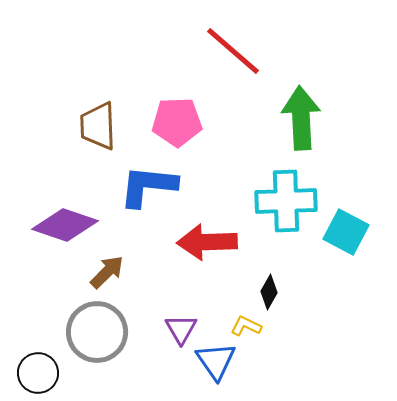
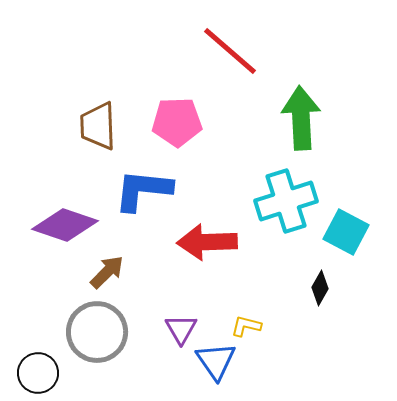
red line: moved 3 px left
blue L-shape: moved 5 px left, 4 px down
cyan cross: rotated 16 degrees counterclockwise
black diamond: moved 51 px right, 4 px up
yellow L-shape: rotated 12 degrees counterclockwise
